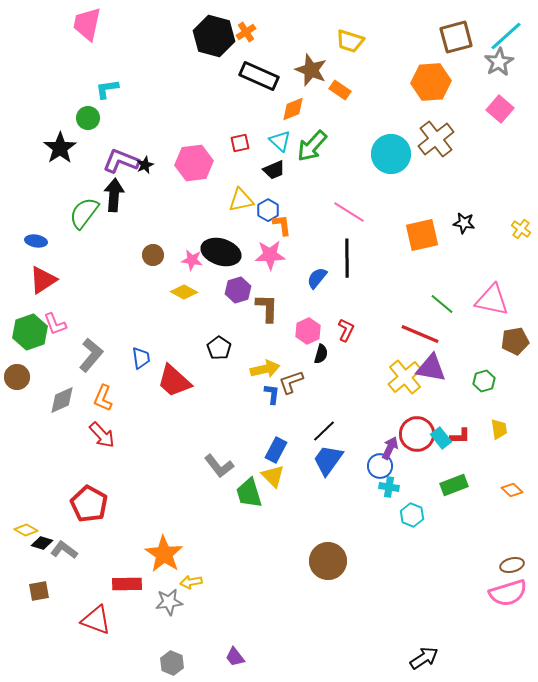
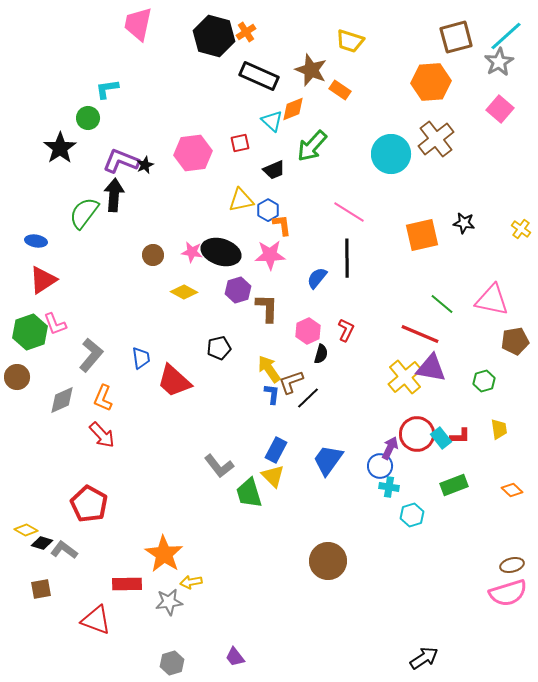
pink trapezoid at (87, 24): moved 51 px right
cyan triangle at (280, 141): moved 8 px left, 20 px up
pink hexagon at (194, 163): moved 1 px left, 10 px up
pink star at (192, 260): moved 8 px up
black pentagon at (219, 348): rotated 25 degrees clockwise
yellow arrow at (265, 369): moved 4 px right; rotated 112 degrees counterclockwise
black line at (324, 431): moved 16 px left, 33 px up
cyan hexagon at (412, 515): rotated 20 degrees clockwise
brown square at (39, 591): moved 2 px right, 2 px up
gray hexagon at (172, 663): rotated 20 degrees clockwise
